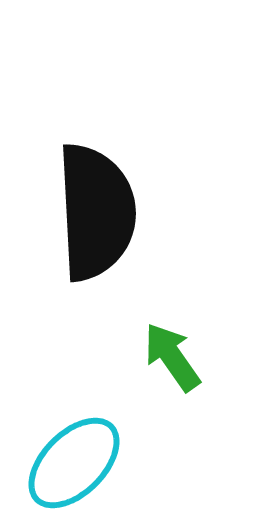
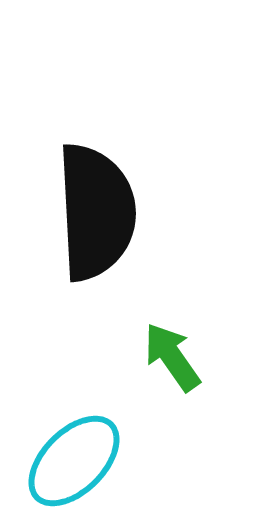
cyan ellipse: moved 2 px up
